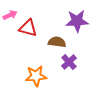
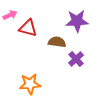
purple cross: moved 7 px right, 3 px up
orange star: moved 6 px left, 8 px down
